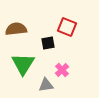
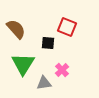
brown semicircle: rotated 55 degrees clockwise
black square: rotated 16 degrees clockwise
gray triangle: moved 2 px left, 2 px up
